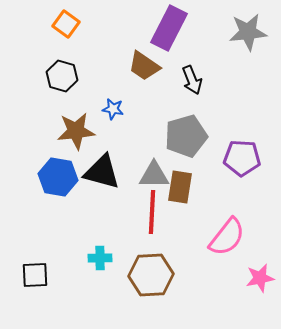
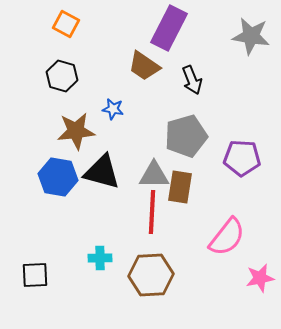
orange square: rotated 8 degrees counterclockwise
gray star: moved 3 px right, 4 px down; rotated 15 degrees clockwise
